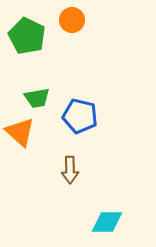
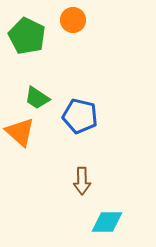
orange circle: moved 1 px right
green trapezoid: rotated 44 degrees clockwise
brown arrow: moved 12 px right, 11 px down
